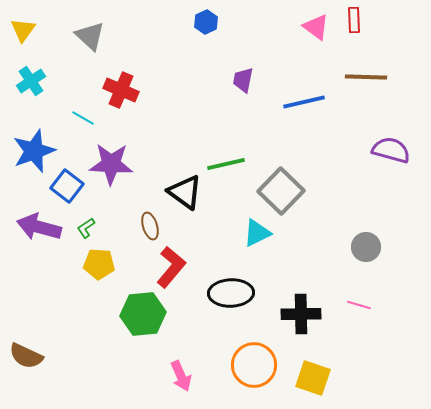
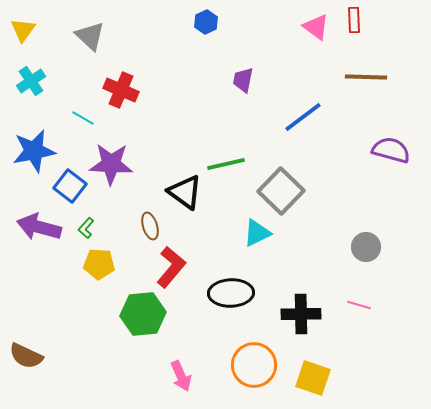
blue line: moved 1 px left, 15 px down; rotated 24 degrees counterclockwise
blue star: rotated 9 degrees clockwise
blue square: moved 3 px right
green L-shape: rotated 15 degrees counterclockwise
